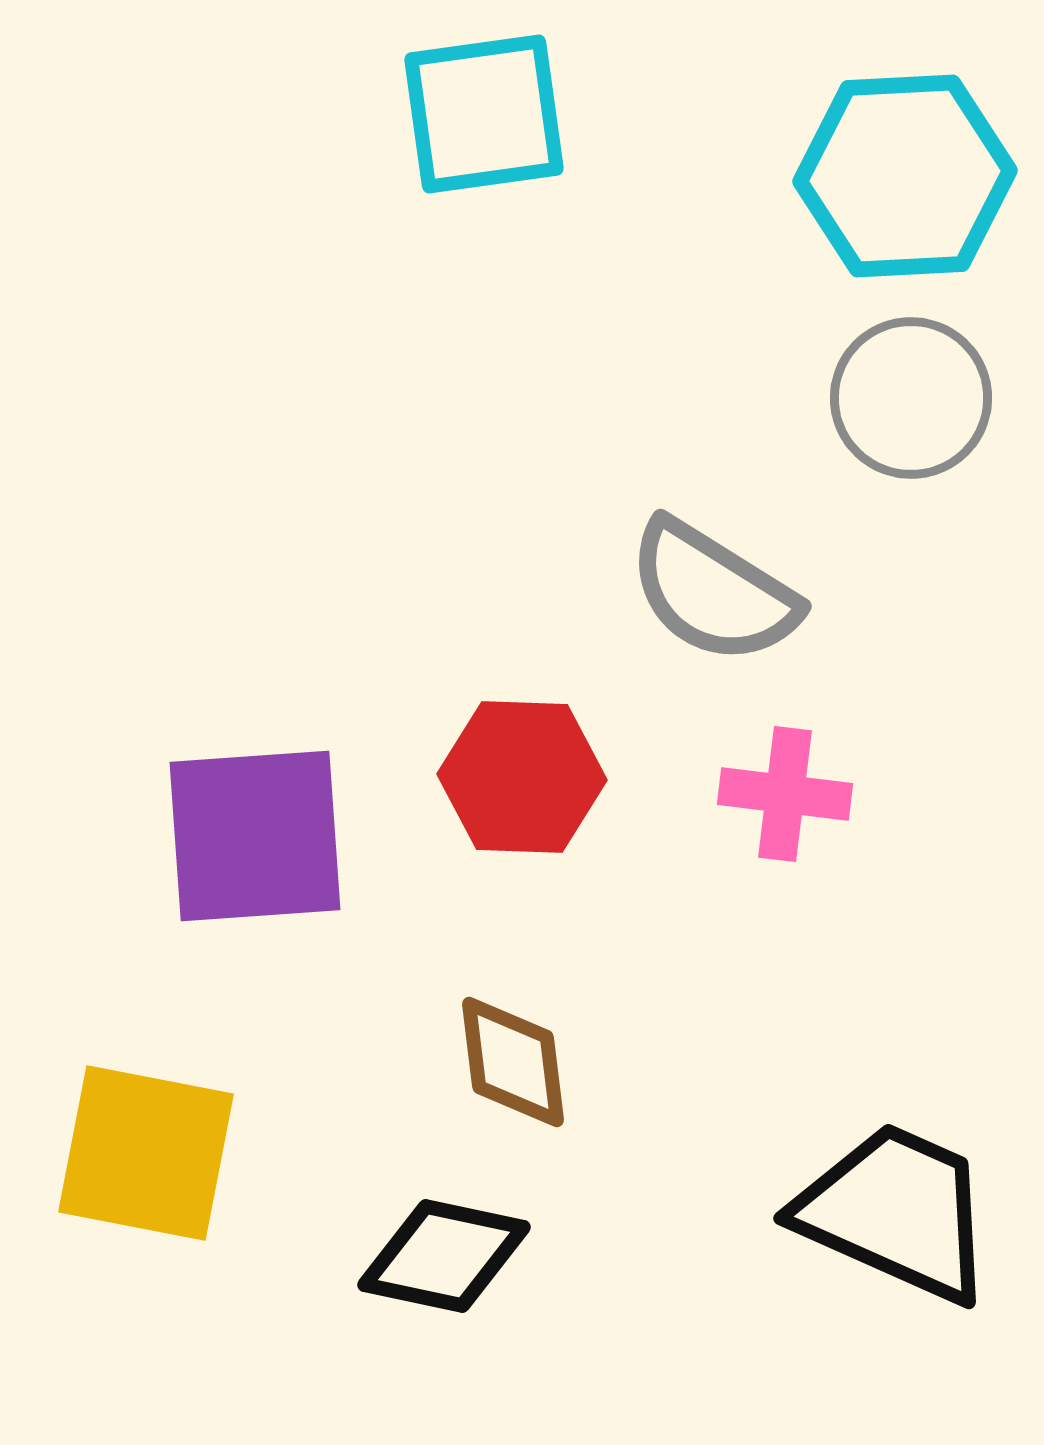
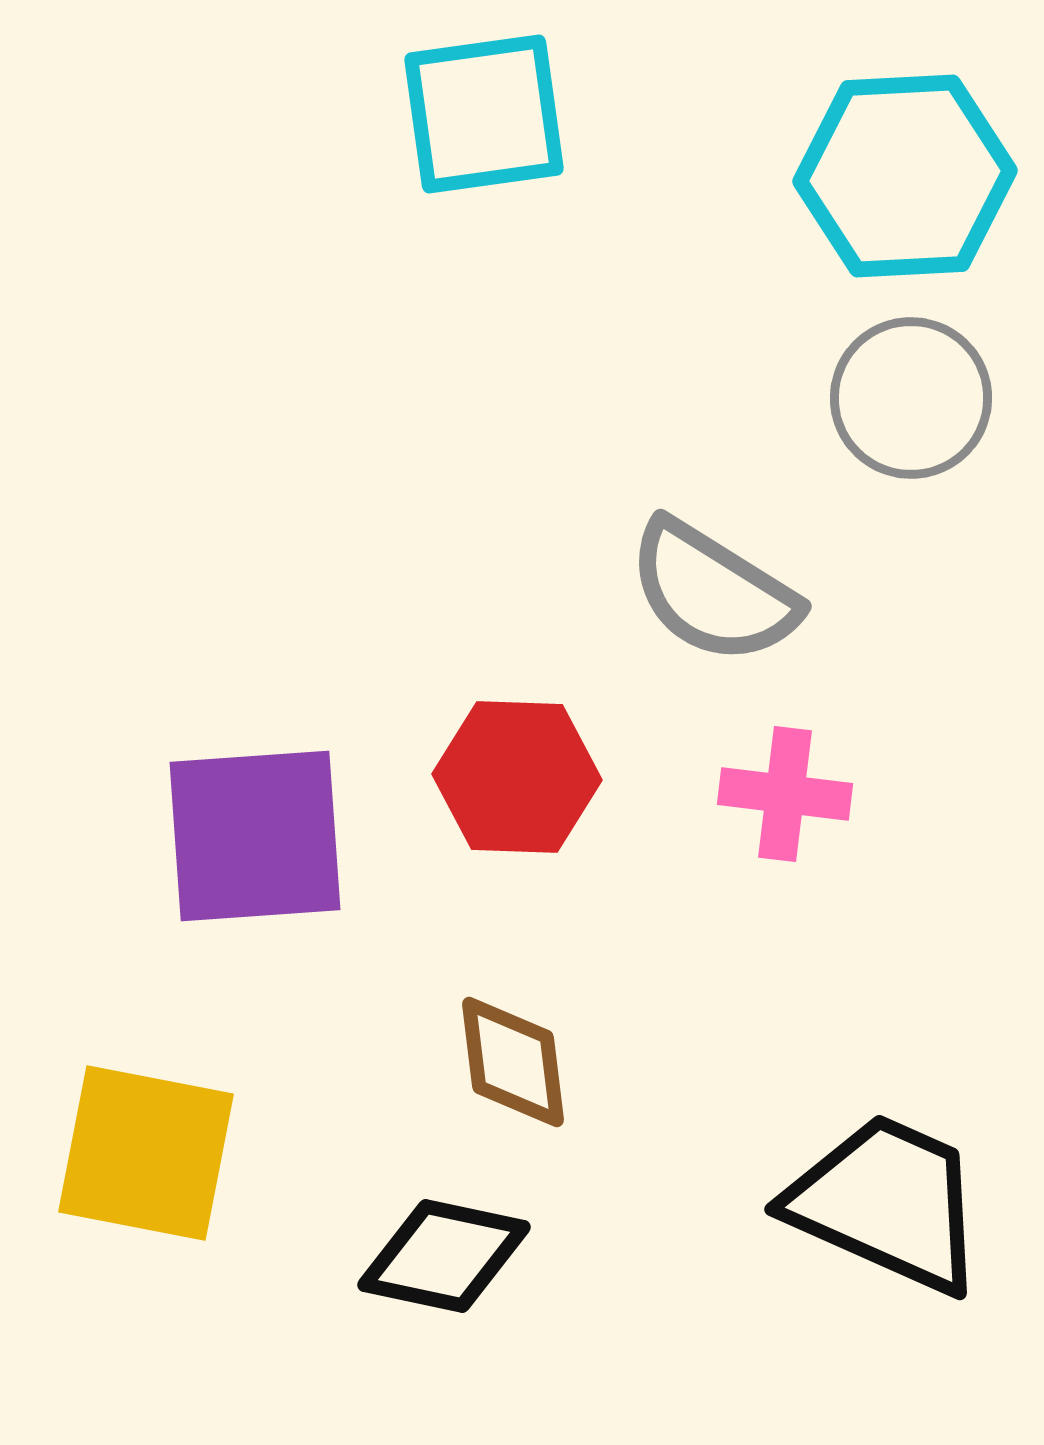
red hexagon: moved 5 px left
black trapezoid: moved 9 px left, 9 px up
